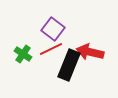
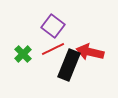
purple square: moved 3 px up
red line: moved 2 px right
green cross: rotated 12 degrees clockwise
